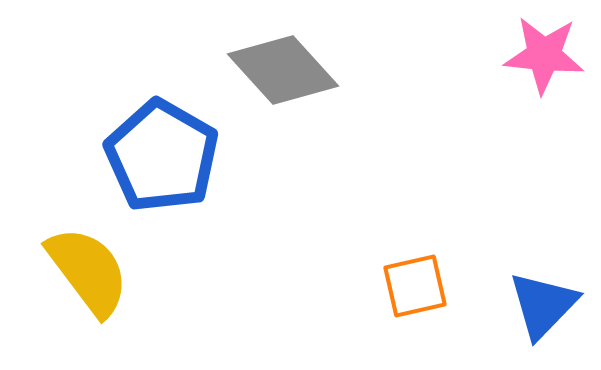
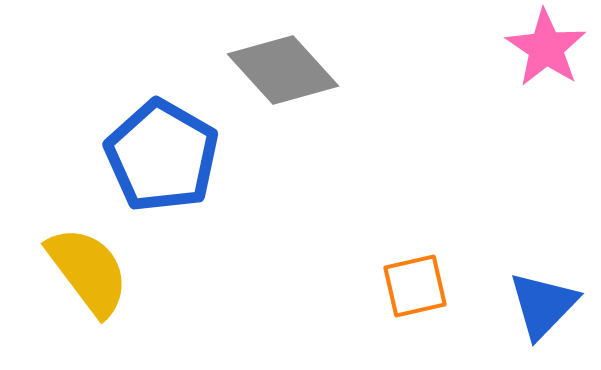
pink star: moved 2 px right, 7 px up; rotated 28 degrees clockwise
